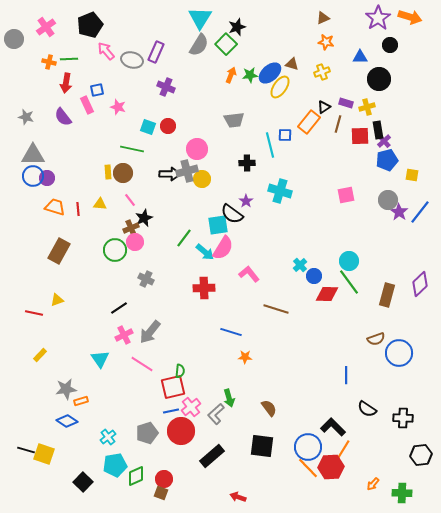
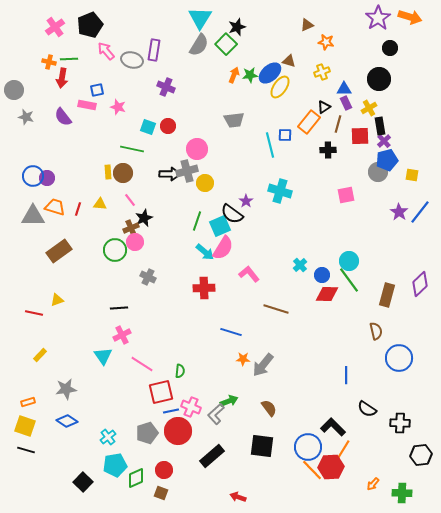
brown triangle at (323, 18): moved 16 px left, 7 px down
pink cross at (46, 27): moved 9 px right
gray circle at (14, 39): moved 51 px down
black circle at (390, 45): moved 3 px down
purple rectangle at (156, 52): moved 2 px left, 2 px up; rotated 15 degrees counterclockwise
blue triangle at (360, 57): moved 16 px left, 32 px down
brown triangle at (292, 64): moved 3 px left, 3 px up
orange arrow at (231, 75): moved 3 px right
red arrow at (66, 83): moved 4 px left, 5 px up
purple rectangle at (346, 103): rotated 48 degrees clockwise
pink rectangle at (87, 105): rotated 54 degrees counterclockwise
yellow cross at (367, 107): moved 2 px right, 1 px down; rotated 14 degrees counterclockwise
black rectangle at (378, 130): moved 2 px right, 4 px up
gray triangle at (33, 155): moved 61 px down
black cross at (247, 163): moved 81 px right, 13 px up
yellow circle at (202, 179): moved 3 px right, 4 px down
gray circle at (388, 200): moved 10 px left, 28 px up
red line at (78, 209): rotated 24 degrees clockwise
cyan square at (218, 225): moved 2 px right, 1 px down; rotated 15 degrees counterclockwise
green line at (184, 238): moved 13 px right, 17 px up; rotated 18 degrees counterclockwise
brown rectangle at (59, 251): rotated 25 degrees clockwise
blue circle at (314, 276): moved 8 px right, 1 px up
gray cross at (146, 279): moved 2 px right, 2 px up
green line at (349, 282): moved 2 px up
black line at (119, 308): rotated 30 degrees clockwise
gray arrow at (150, 332): moved 113 px right, 33 px down
pink cross at (124, 335): moved 2 px left
brown semicircle at (376, 339): moved 8 px up; rotated 84 degrees counterclockwise
blue circle at (399, 353): moved 5 px down
orange star at (245, 357): moved 2 px left, 2 px down
cyan triangle at (100, 359): moved 3 px right, 3 px up
red square at (173, 387): moved 12 px left, 5 px down
green arrow at (229, 398): moved 3 px down; rotated 96 degrees counterclockwise
orange rectangle at (81, 401): moved 53 px left, 1 px down
pink cross at (191, 407): rotated 30 degrees counterclockwise
black cross at (403, 418): moved 3 px left, 5 px down
red circle at (181, 431): moved 3 px left
yellow square at (44, 454): moved 19 px left, 28 px up
orange line at (308, 468): moved 4 px right, 2 px down
green diamond at (136, 476): moved 2 px down
red circle at (164, 479): moved 9 px up
